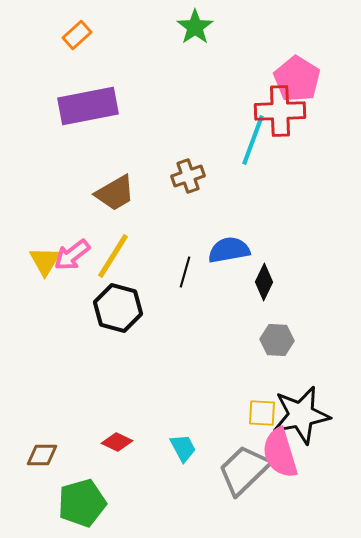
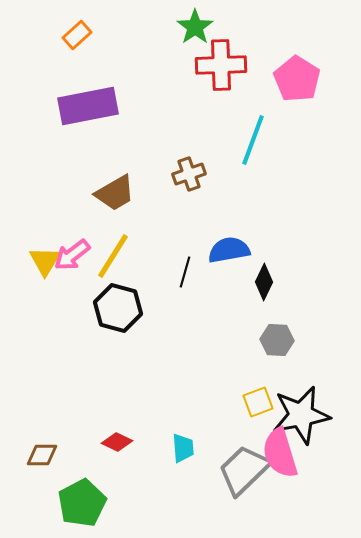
red cross: moved 59 px left, 46 px up
brown cross: moved 1 px right, 2 px up
yellow square: moved 4 px left, 11 px up; rotated 24 degrees counterclockwise
cyan trapezoid: rotated 24 degrees clockwise
green pentagon: rotated 12 degrees counterclockwise
